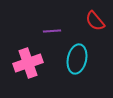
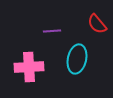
red semicircle: moved 2 px right, 3 px down
pink cross: moved 1 px right, 4 px down; rotated 16 degrees clockwise
